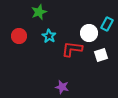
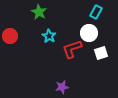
green star: rotated 21 degrees counterclockwise
cyan rectangle: moved 11 px left, 12 px up
red circle: moved 9 px left
red L-shape: rotated 25 degrees counterclockwise
white square: moved 2 px up
purple star: rotated 24 degrees counterclockwise
